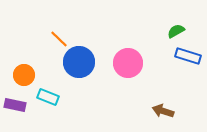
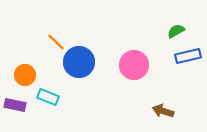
orange line: moved 3 px left, 3 px down
blue rectangle: rotated 30 degrees counterclockwise
pink circle: moved 6 px right, 2 px down
orange circle: moved 1 px right
